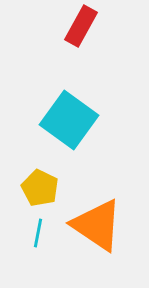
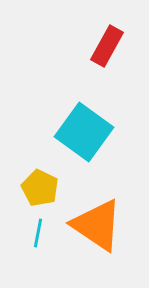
red rectangle: moved 26 px right, 20 px down
cyan square: moved 15 px right, 12 px down
